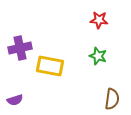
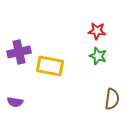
red star: moved 2 px left, 11 px down
purple cross: moved 1 px left, 4 px down
purple semicircle: moved 2 px down; rotated 28 degrees clockwise
